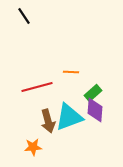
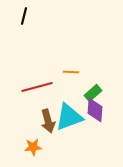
black line: rotated 48 degrees clockwise
